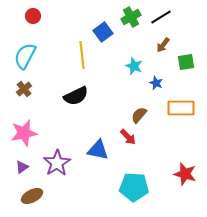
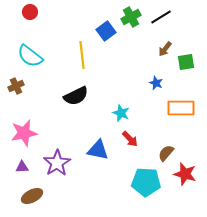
red circle: moved 3 px left, 4 px up
blue square: moved 3 px right, 1 px up
brown arrow: moved 2 px right, 4 px down
cyan semicircle: moved 5 px right; rotated 80 degrees counterclockwise
cyan star: moved 13 px left, 47 px down
brown cross: moved 8 px left, 3 px up; rotated 14 degrees clockwise
brown semicircle: moved 27 px right, 38 px down
red arrow: moved 2 px right, 2 px down
purple triangle: rotated 32 degrees clockwise
cyan pentagon: moved 12 px right, 5 px up
